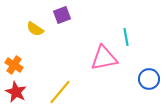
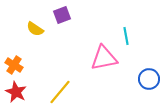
cyan line: moved 1 px up
